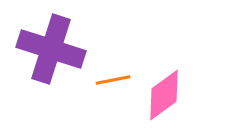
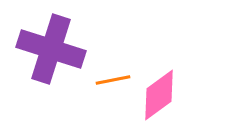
pink diamond: moved 5 px left
